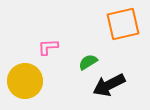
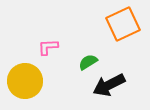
orange square: rotated 12 degrees counterclockwise
